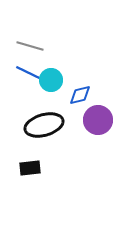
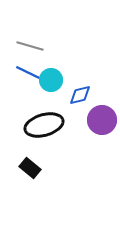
purple circle: moved 4 px right
black rectangle: rotated 45 degrees clockwise
